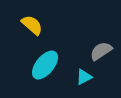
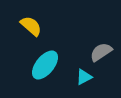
yellow semicircle: moved 1 px left, 1 px down
gray semicircle: moved 1 px down
